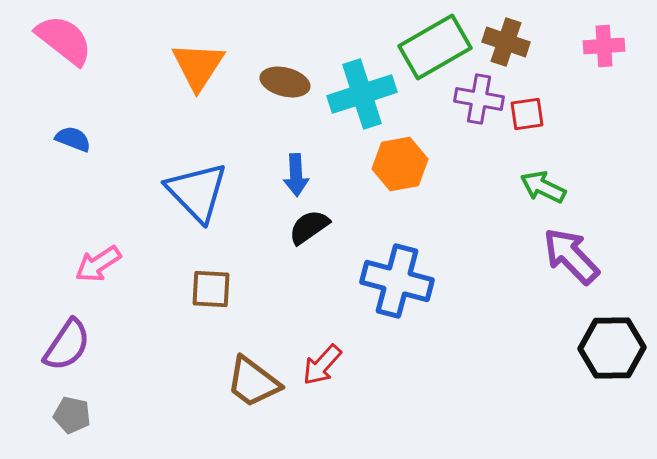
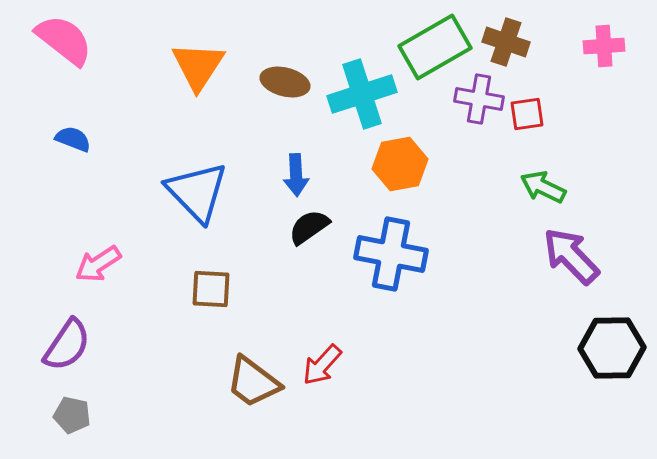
blue cross: moved 6 px left, 27 px up; rotated 4 degrees counterclockwise
